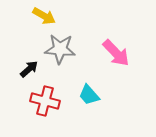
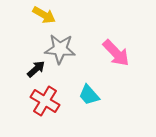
yellow arrow: moved 1 px up
black arrow: moved 7 px right
red cross: rotated 16 degrees clockwise
